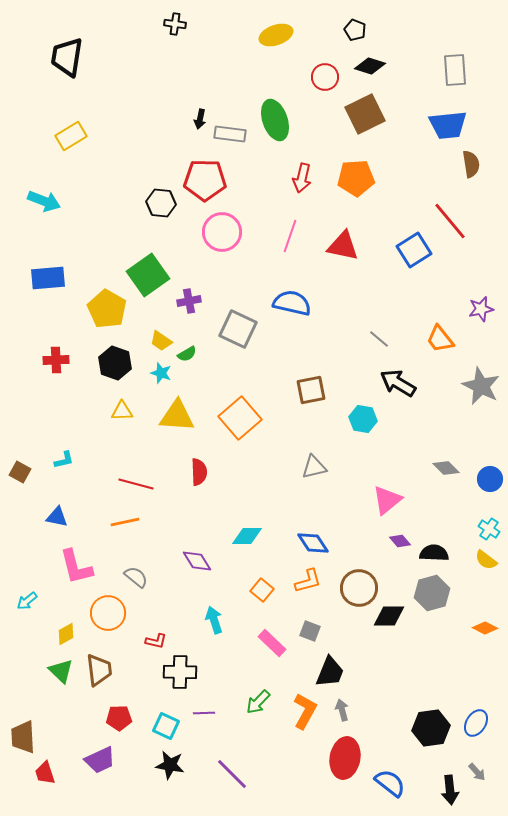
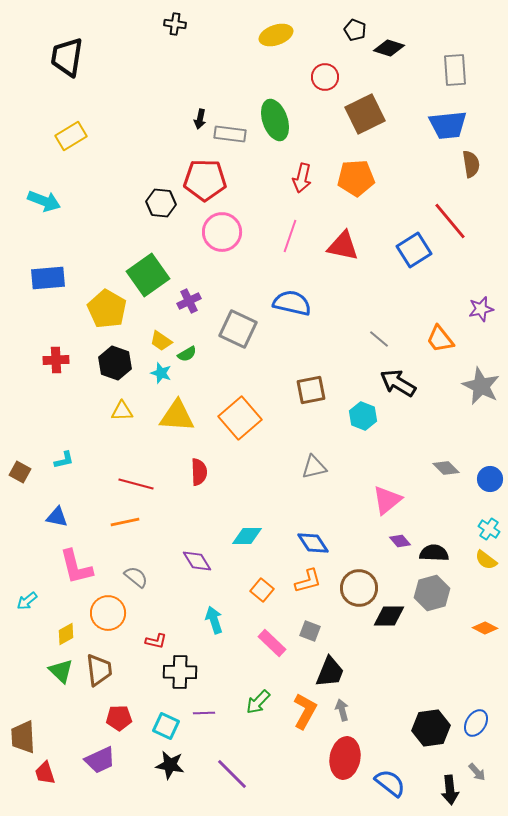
black diamond at (370, 66): moved 19 px right, 18 px up
purple cross at (189, 301): rotated 15 degrees counterclockwise
cyan hexagon at (363, 419): moved 3 px up; rotated 12 degrees clockwise
